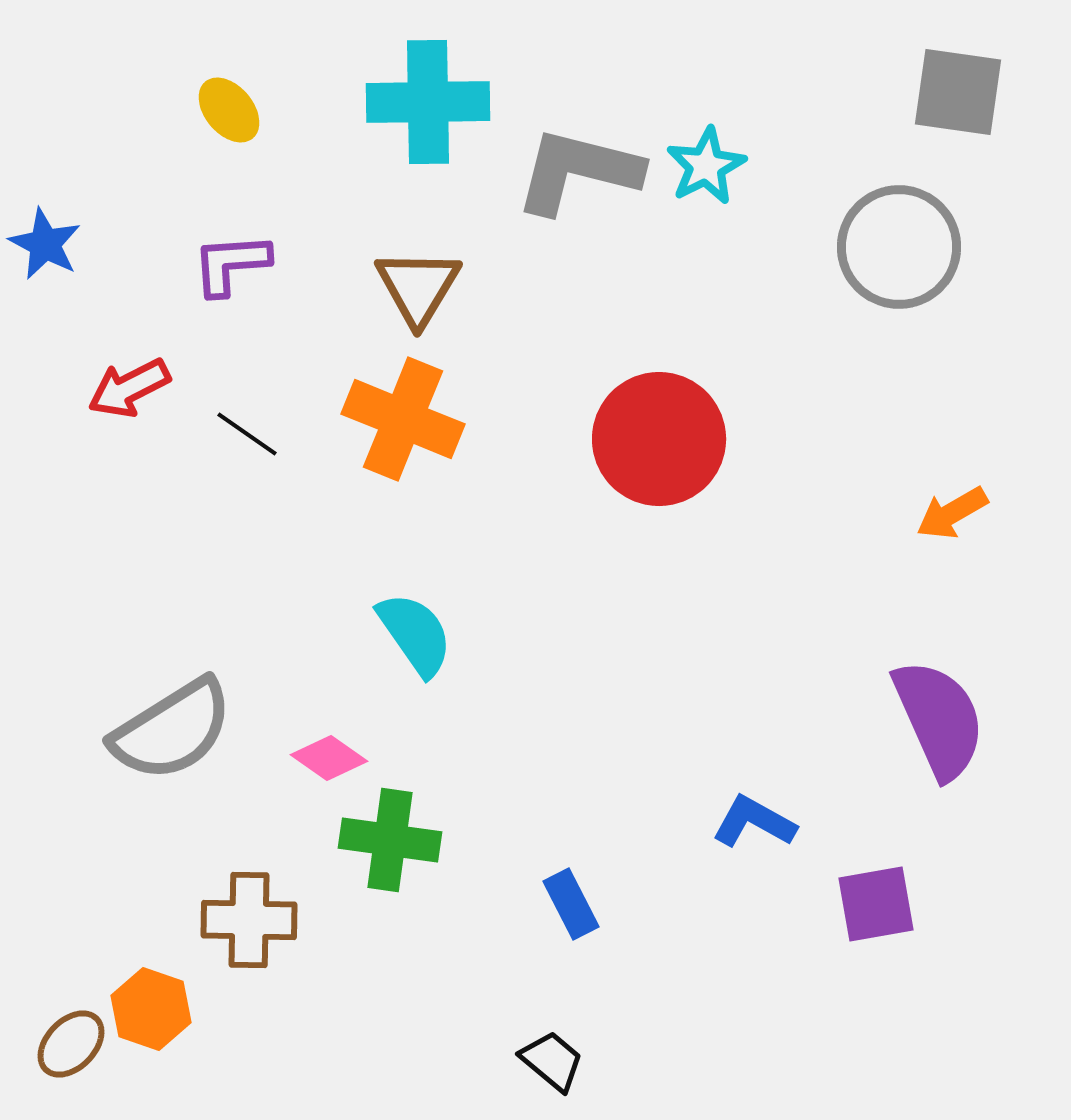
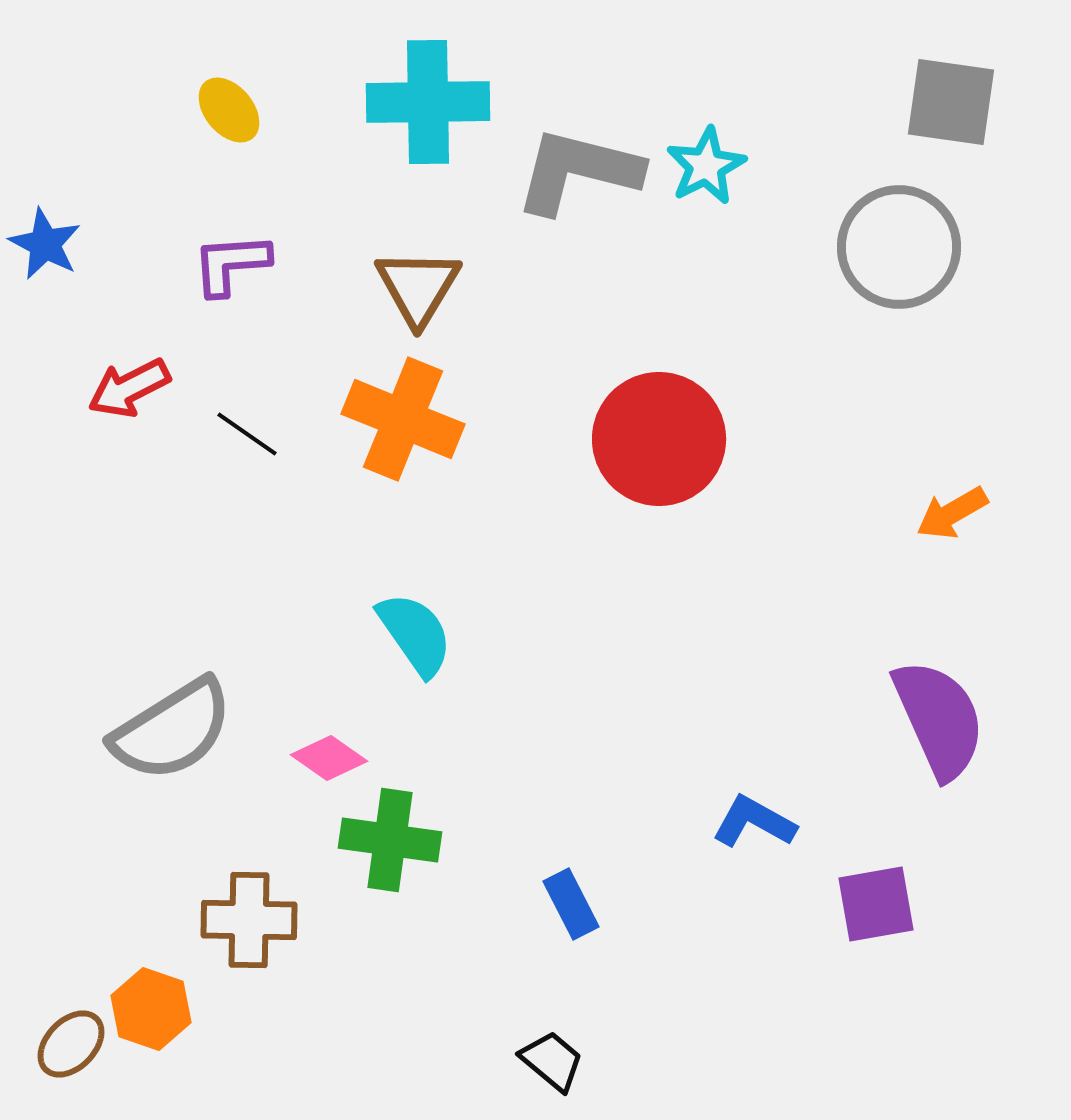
gray square: moved 7 px left, 10 px down
